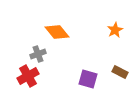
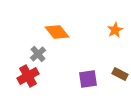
gray cross: rotated 21 degrees counterclockwise
brown rectangle: moved 2 px down
purple square: rotated 24 degrees counterclockwise
